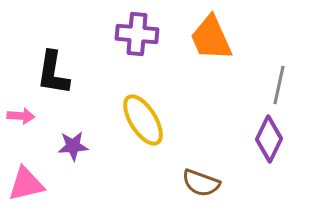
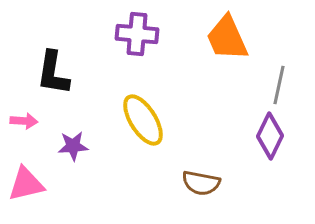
orange trapezoid: moved 16 px right
pink arrow: moved 3 px right, 5 px down
purple diamond: moved 1 px right, 3 px up
brown semicircle: rotated 9 degrees counterclockwise
